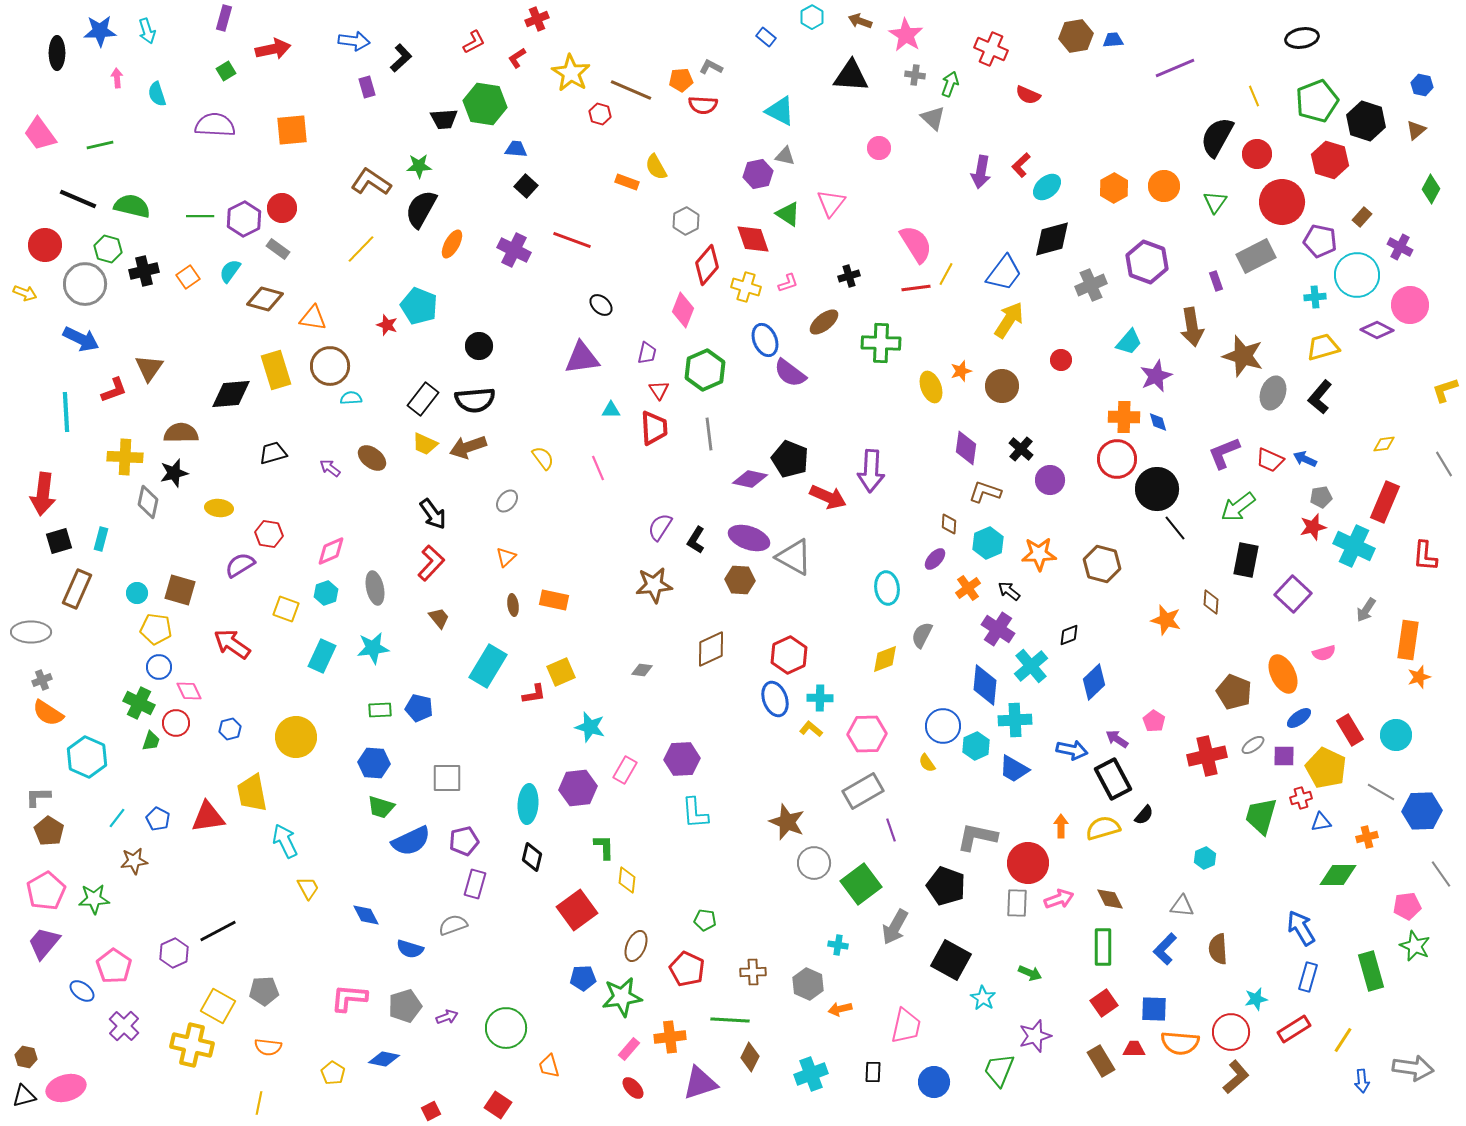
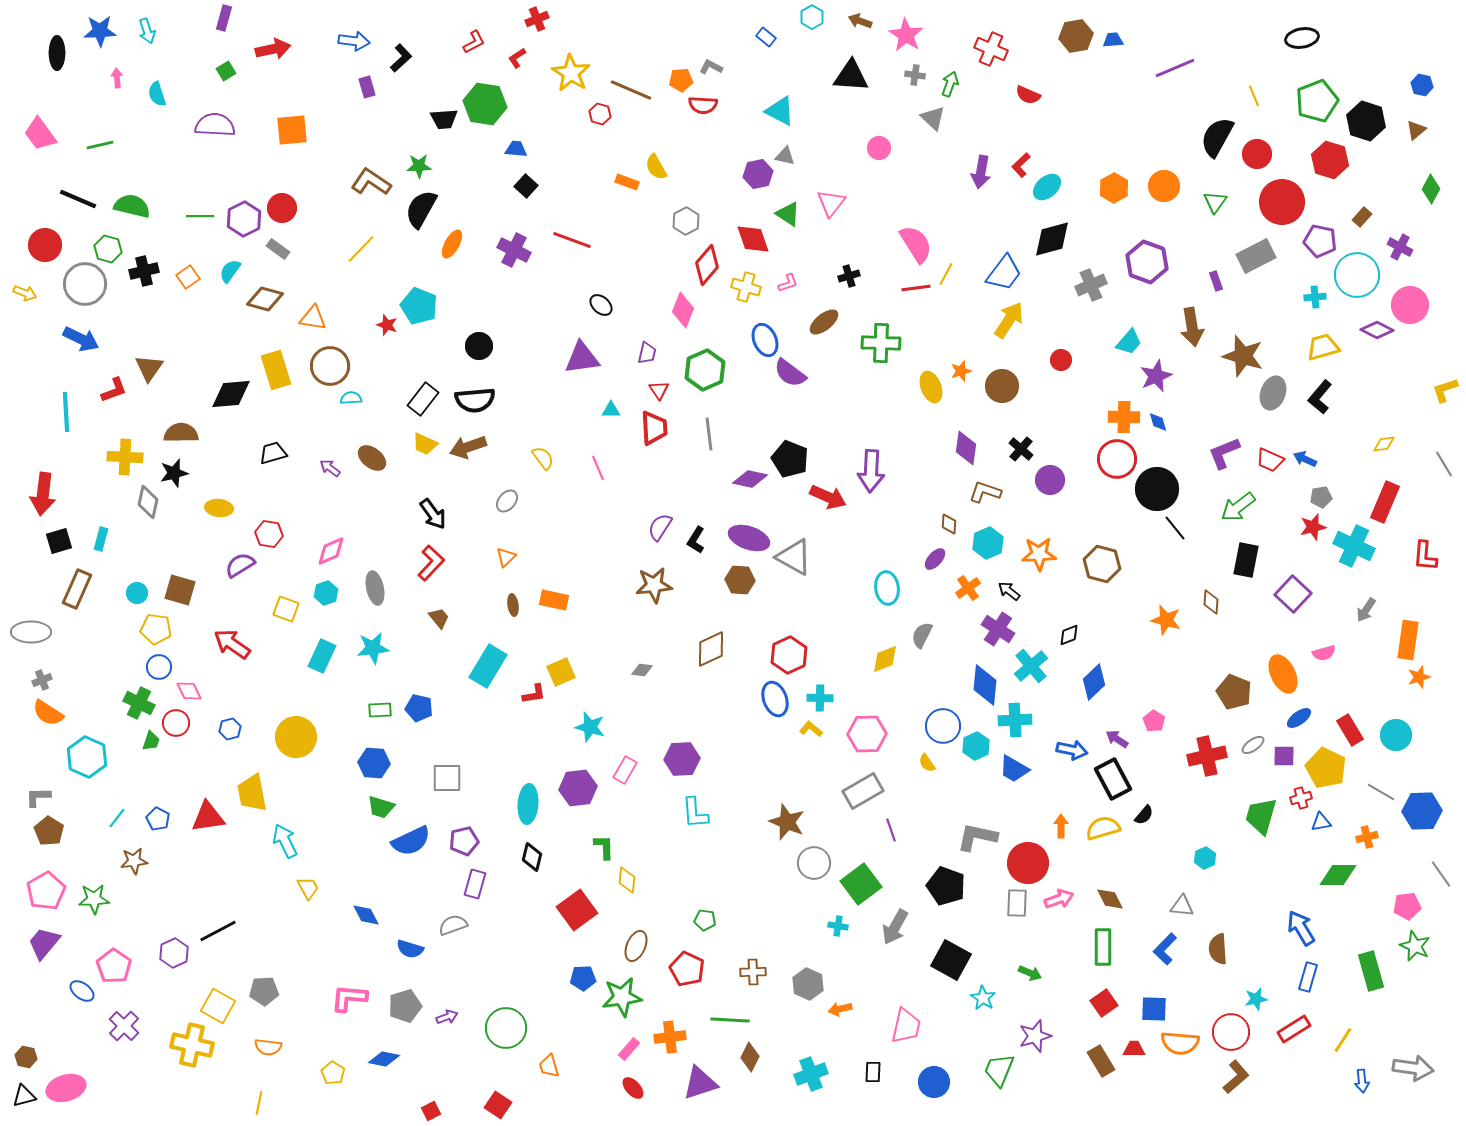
cyan cross at (838, 945): moved 19 px up
